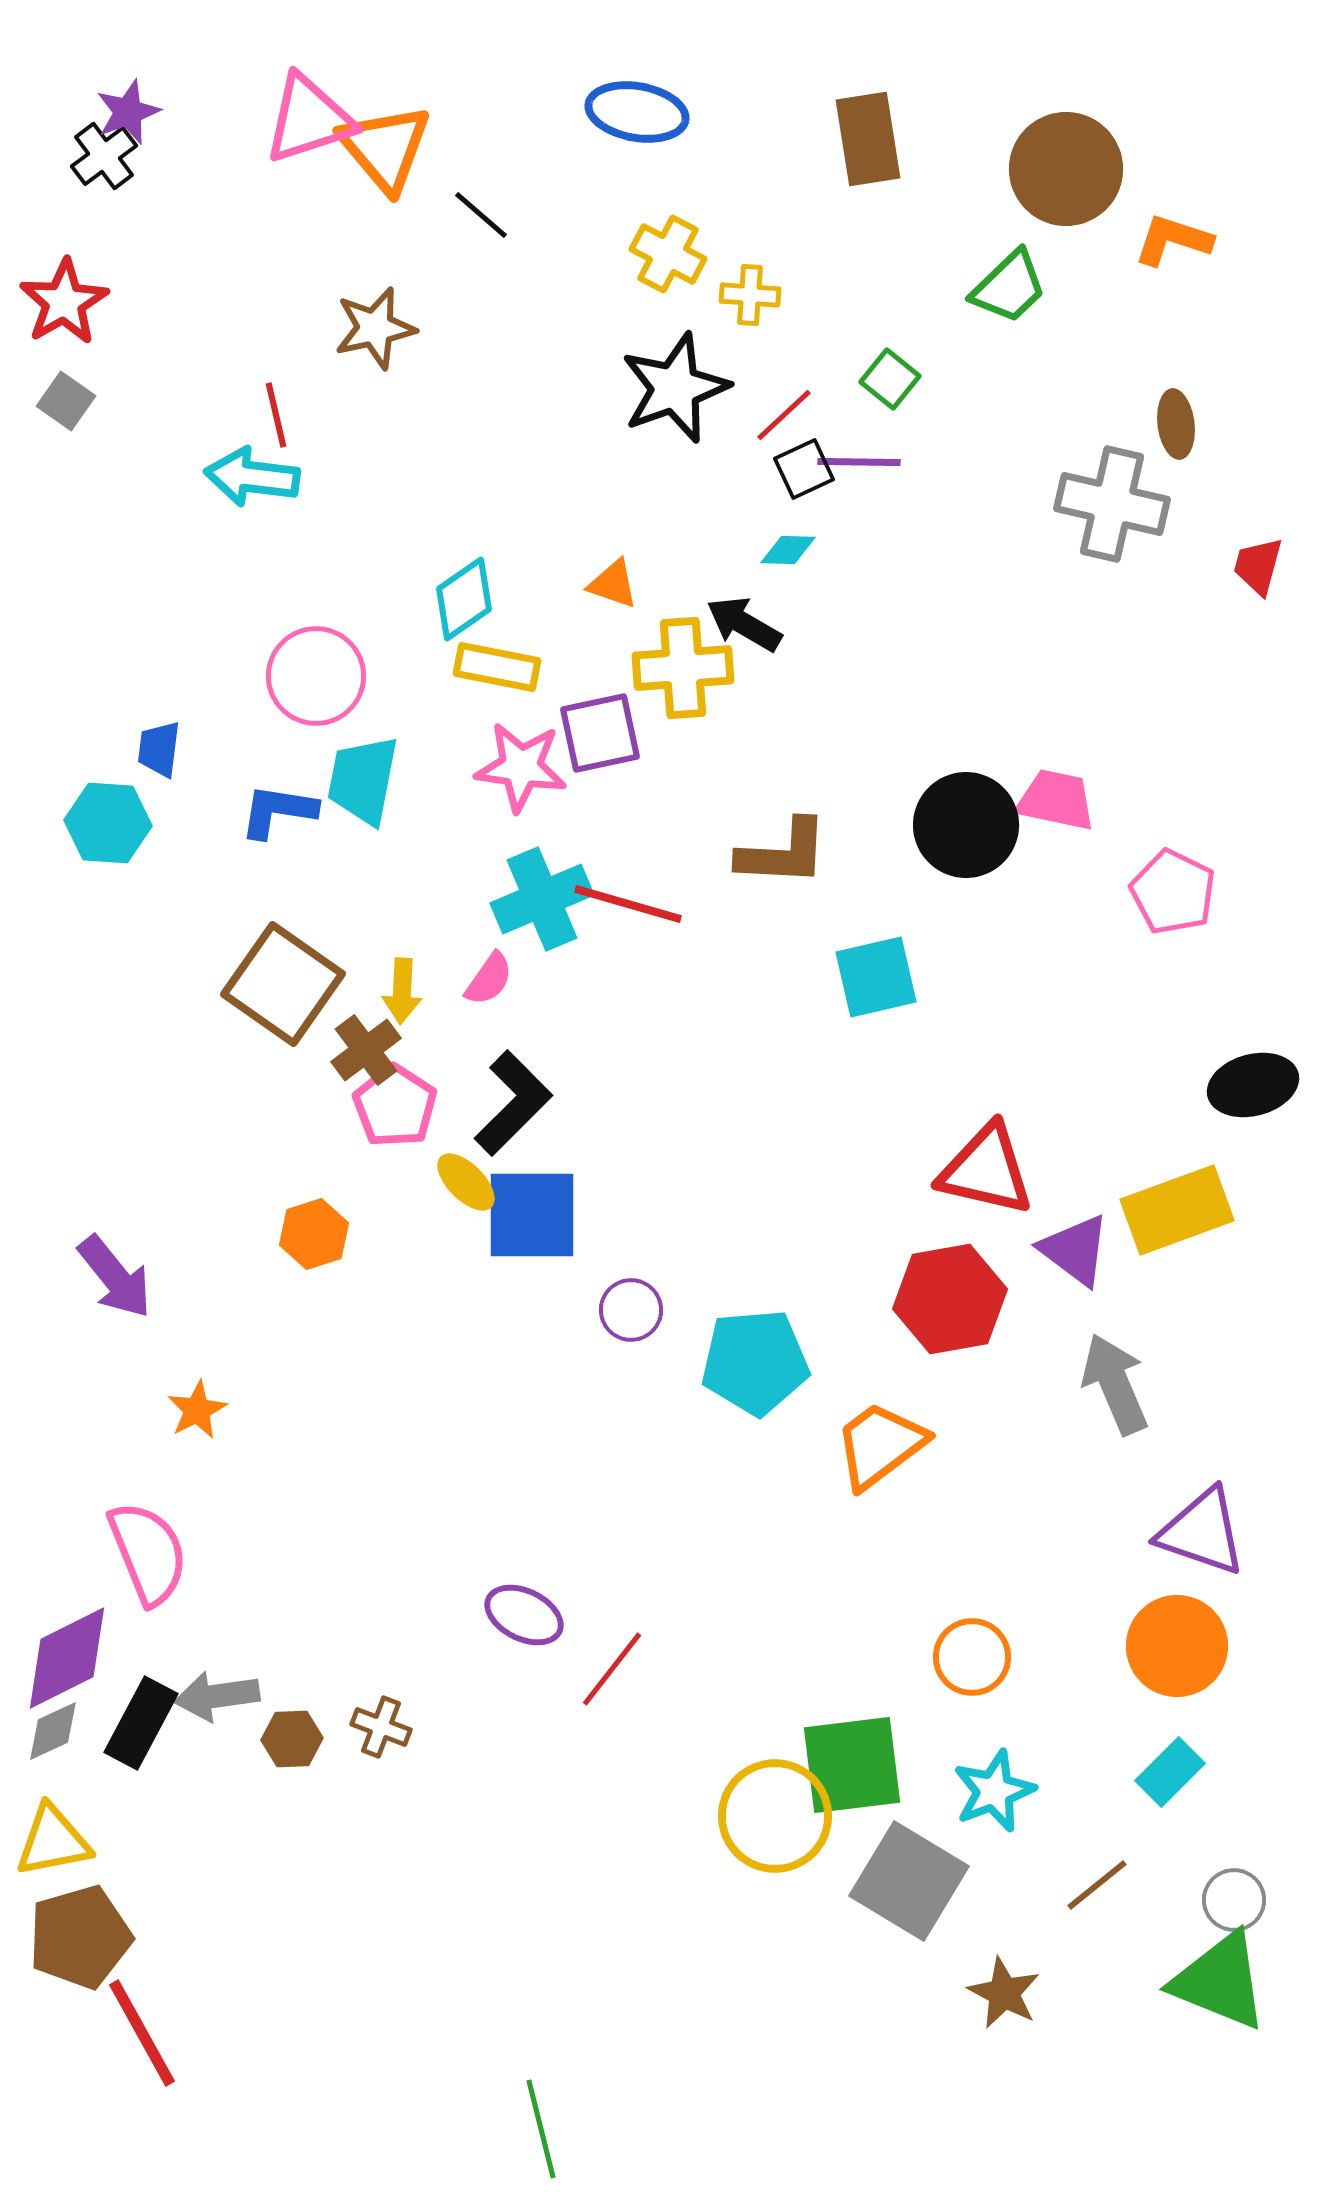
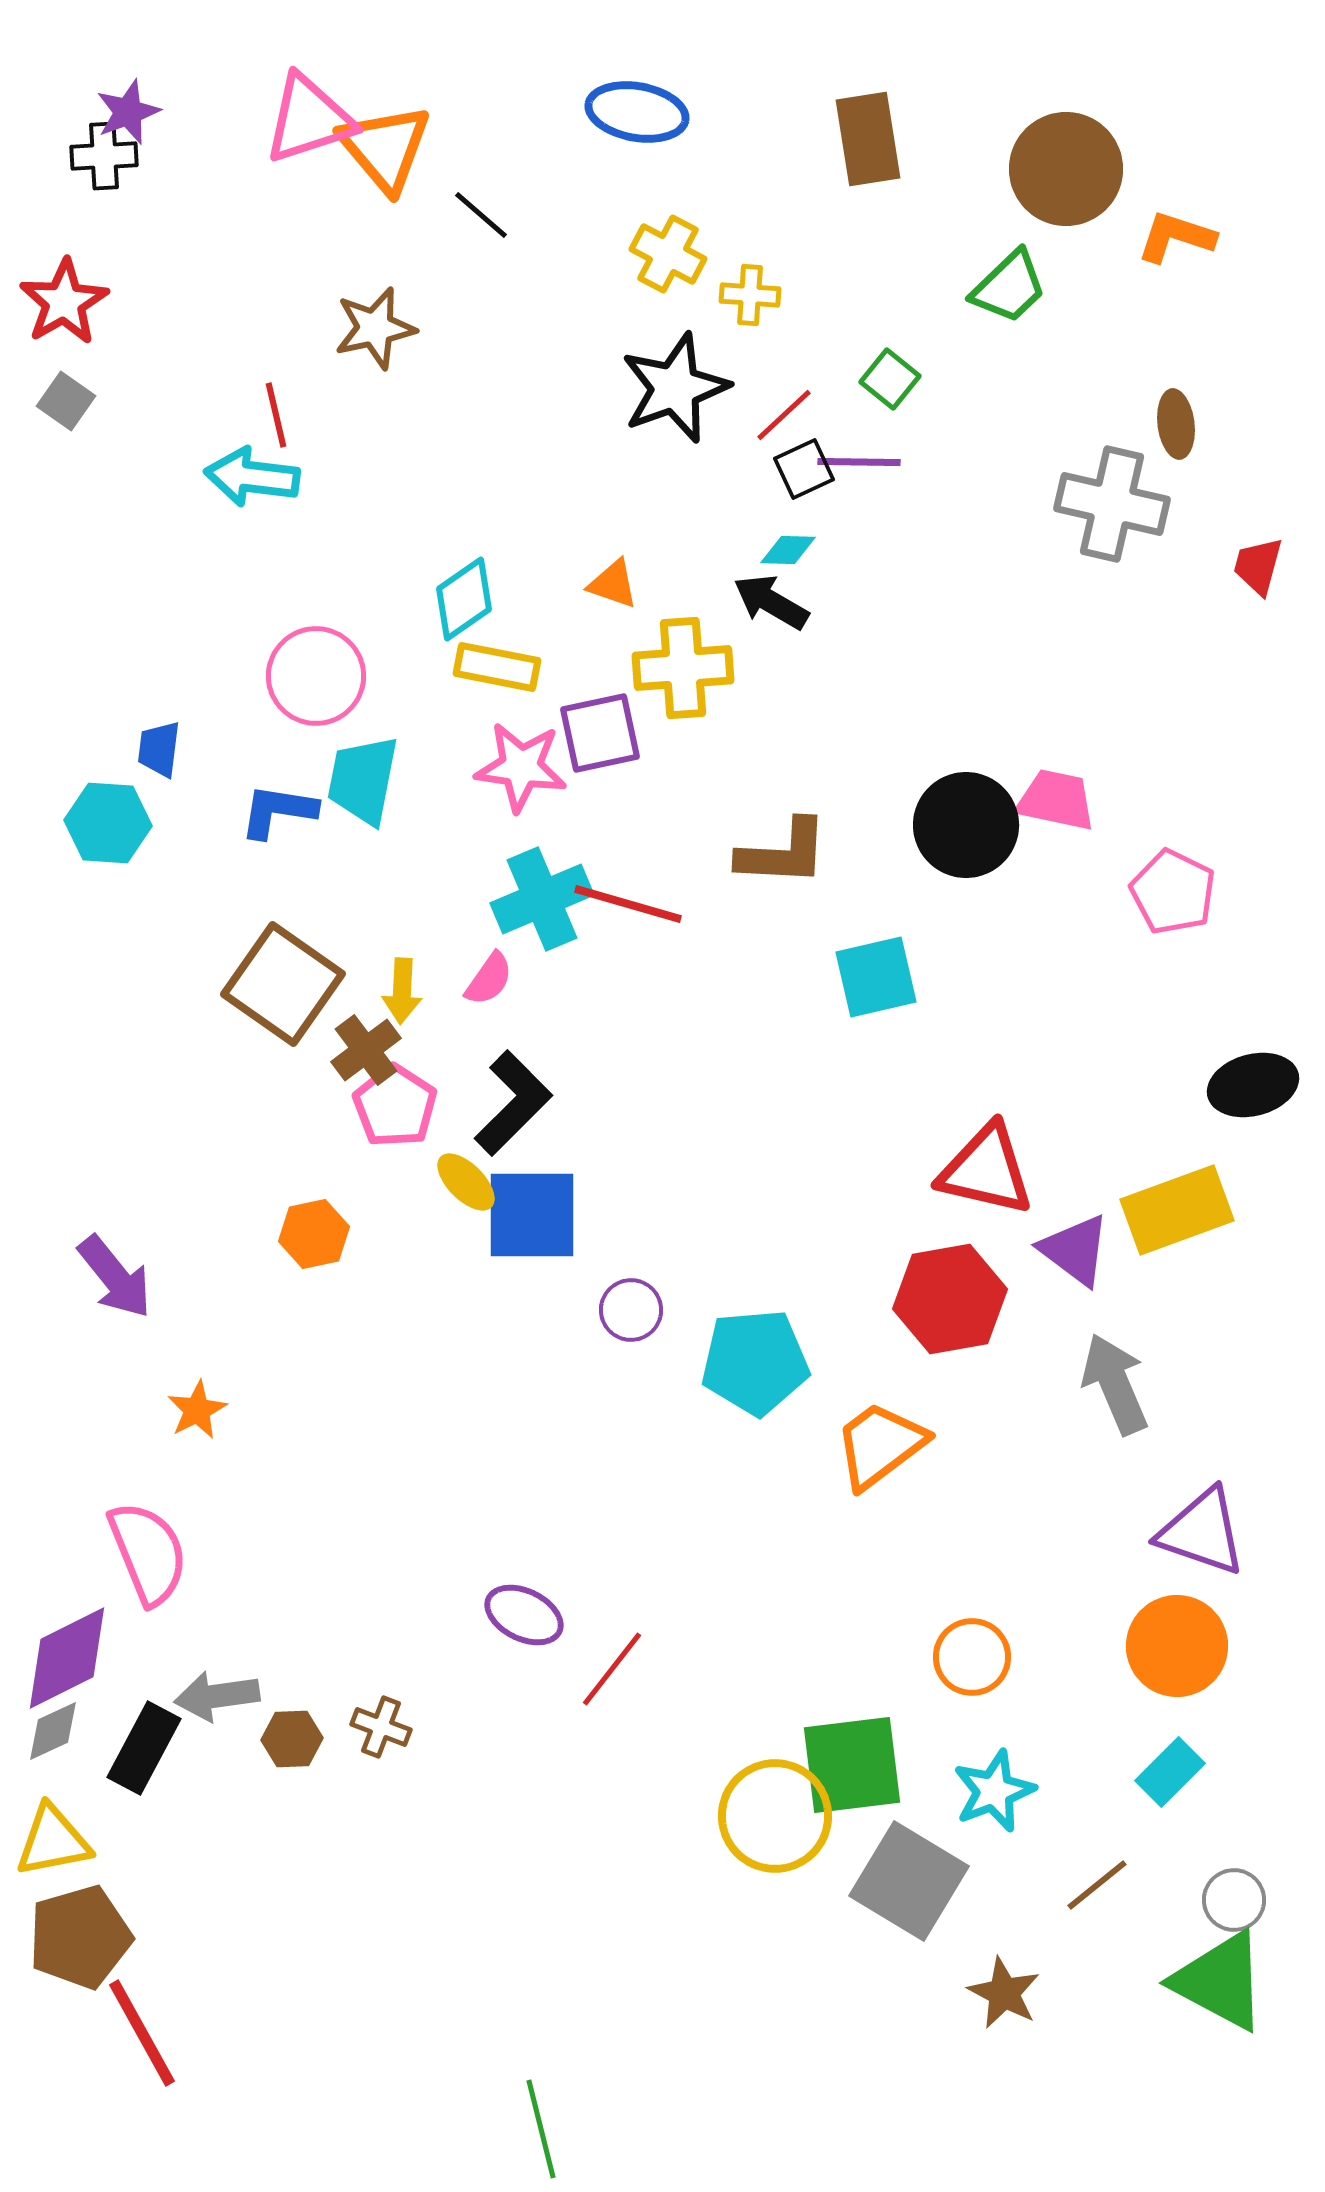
black cross at (104, 156): rotated 34 degrees clockwise
orange L-shape at (1173, 240): moved 3 px right, 3 px up
black arrow at (744, 624): moved 27 px right, 22 px up
orange hexagon at (314, 1234): rotated 6 degrees clockwise
black rectangle at (141, 1723): moved 3 px right, 25 px down
green triangle at (1220, 1981): rotated 6 degrees clockwise
